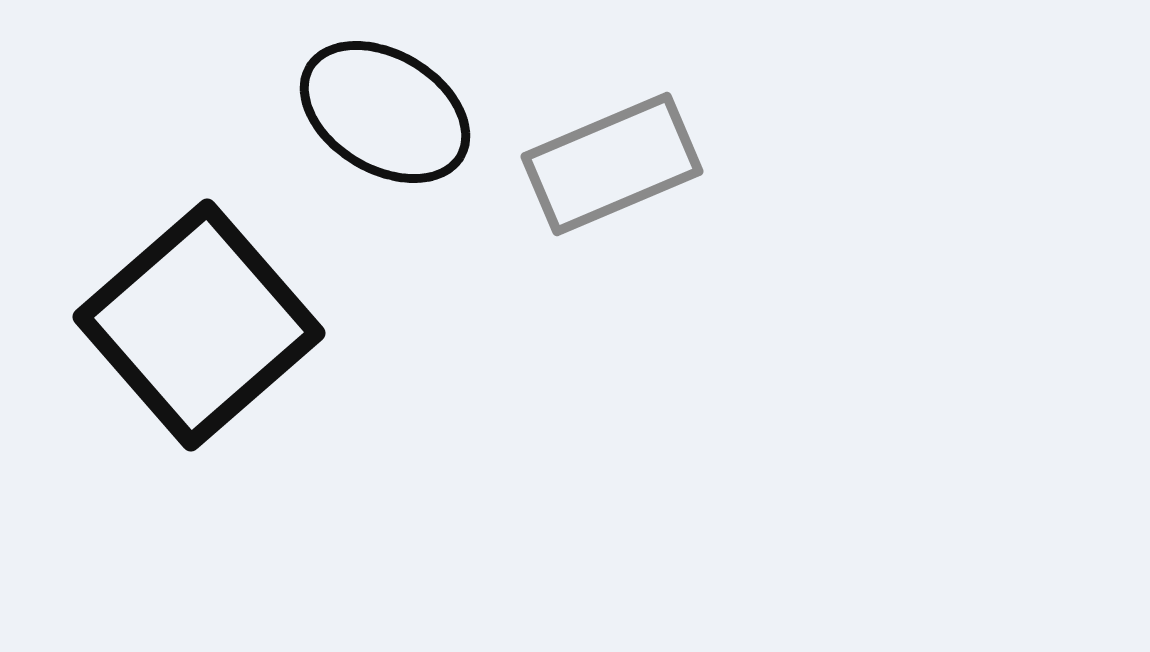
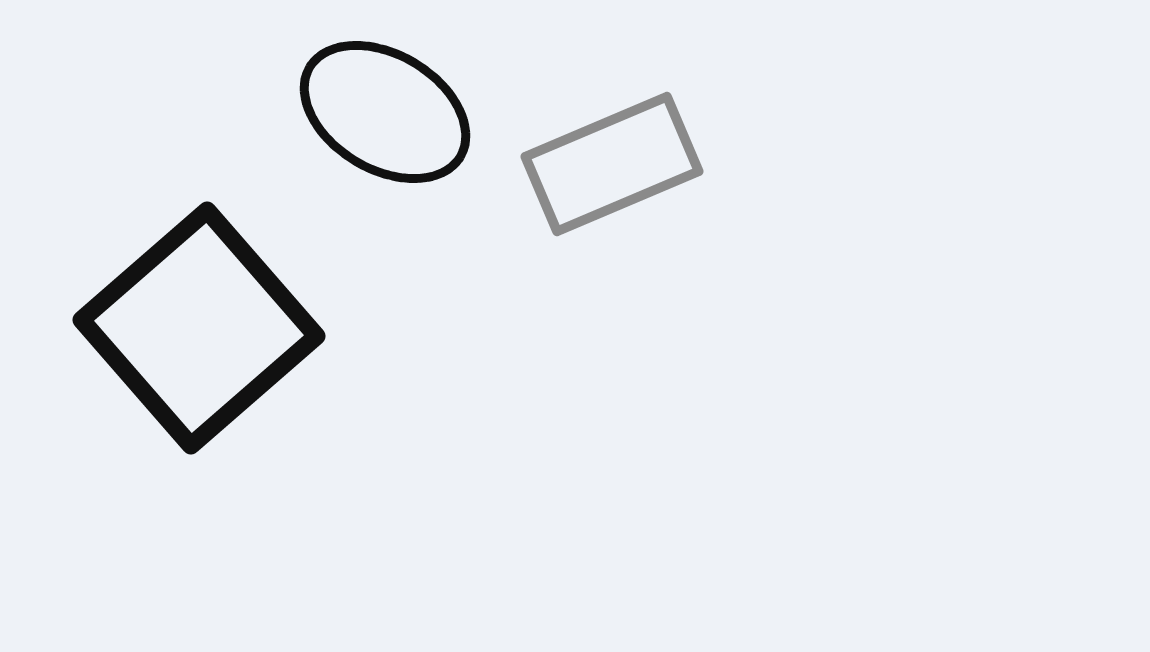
black square: moved 3 px down
